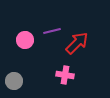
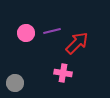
pink circle: moved 1 px right, 7 px up
pink cross: moved 2 px left, 2 px up
gray circle: moved 1 px right, 2 px down
